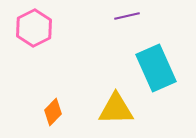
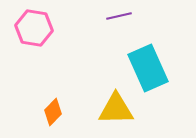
purple line: moved 8 px left
pink hexagon: rotated 24 degrees counterclockwise
cyan rectangle: moved 8 px left
